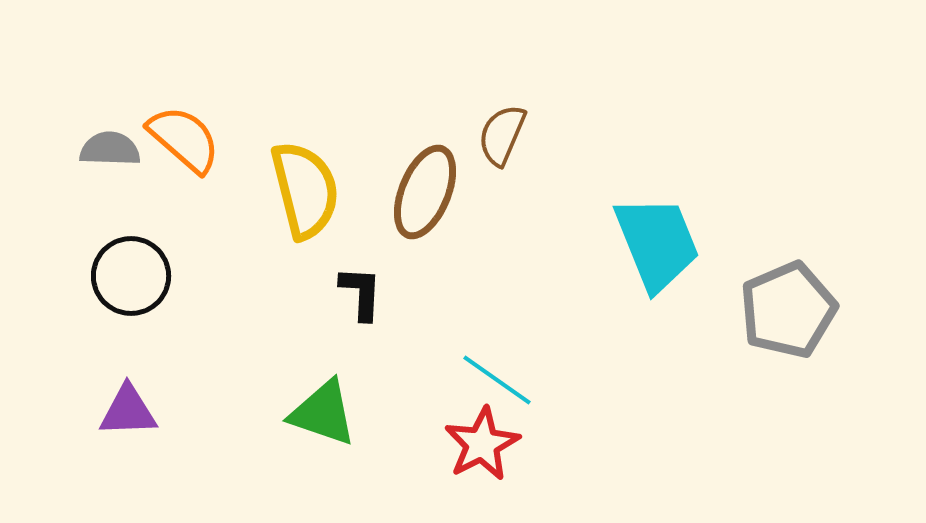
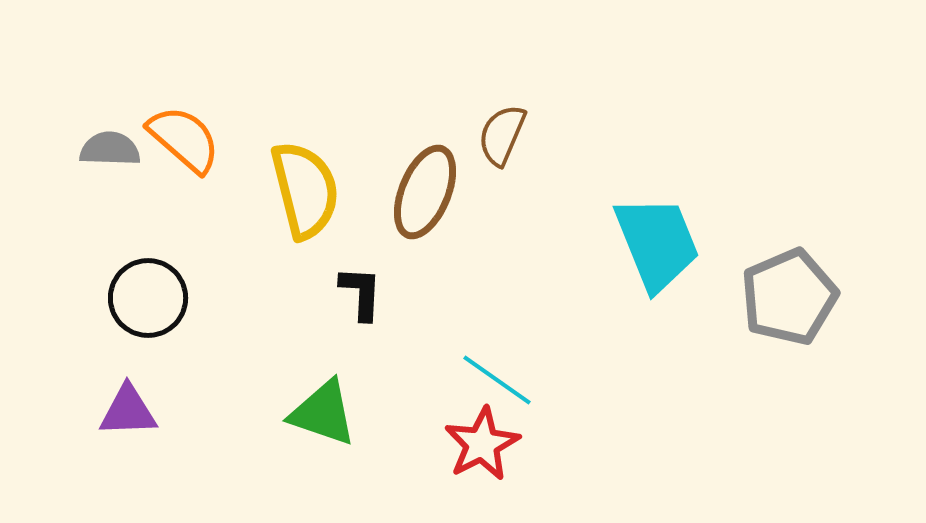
black circle: moved 17 px right, 22 px down
gray pentagon: moved 1 px right, 13 px up
